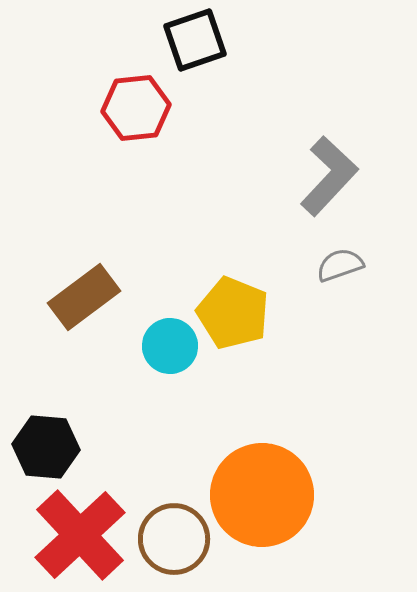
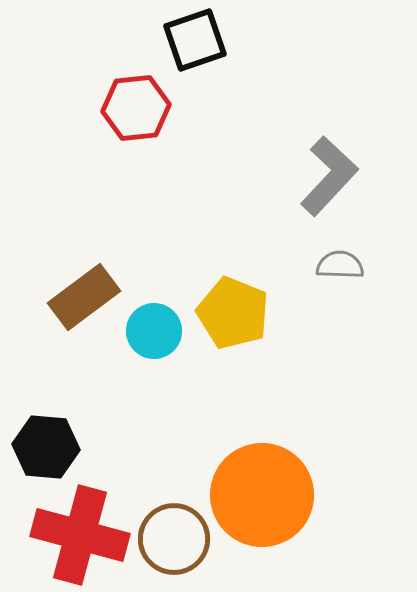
gray semicircle: rotated 21 degrees clockwise
cyan circle: moved 16 px left, 15 px up
red cross: rotated 32 degrees counterclockwise
